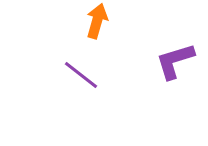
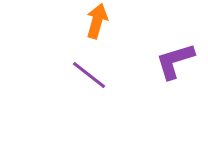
purple line: moved 8 px right
